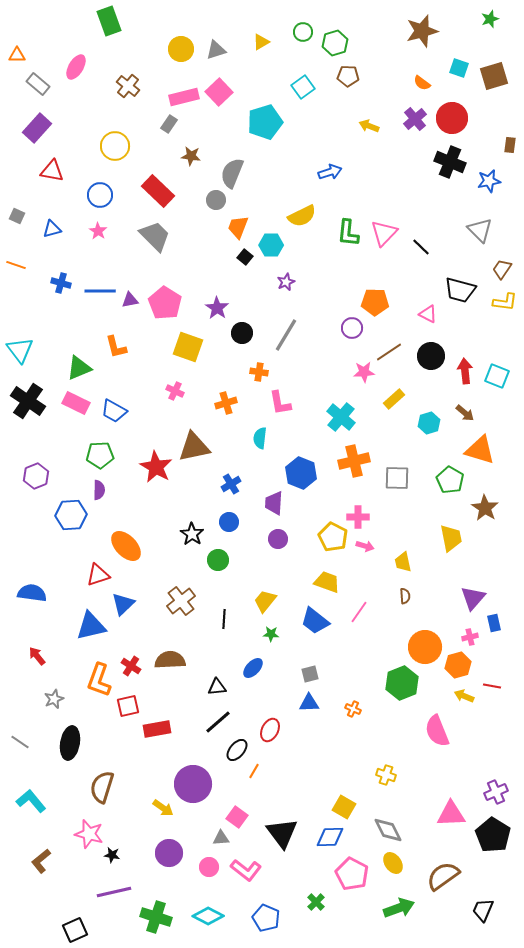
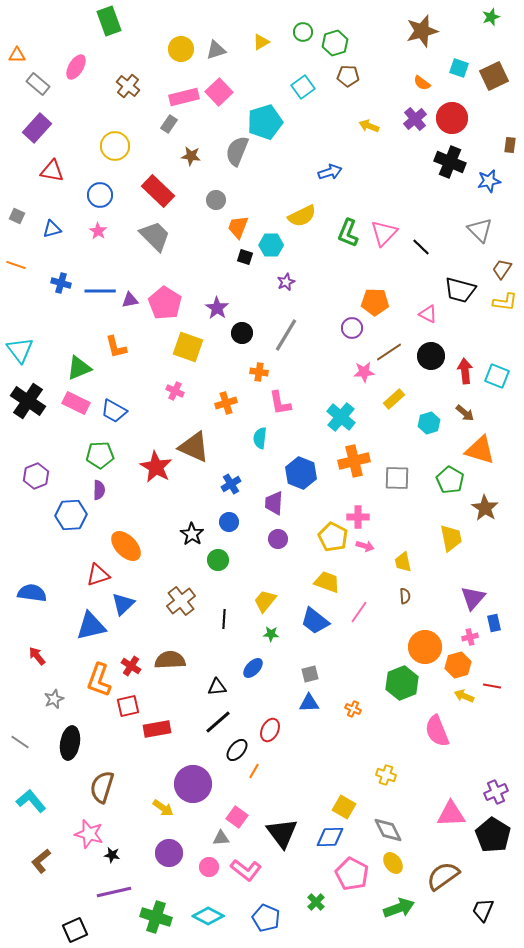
green star at (490, 19): moved 1 px right, 2 px up
brown square at (494, 76): rotated 8 degrees counterclockwise
gray semicircle at (232, 173): moved 5 px right, 22 px up
green L-shape at (348, 233): rotated 16 degrees clockwise
black square at (245, 257): rotated 21 degrees counterclockwise
brown triangle at (194, 447): rotated 36 degrees clockwise
